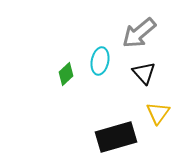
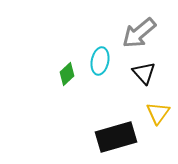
green diamond: moved 1 px right
